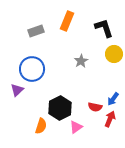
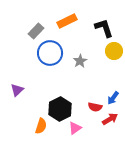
orange rectangle: rotated 42 degrees clockwise
gray rectangle: rotated 28 degrees counterclockwise
yellow circle: moved 3 px up
gray star: moved 1 px left
blue circle: moved 18 px right, 16 px up
blue arrow: moved 1 px up
black hexagon: moved 1 px down
red arrow: rotated 35 degrees clockwise
pink triangle: moved 1 px left, 1 px down
